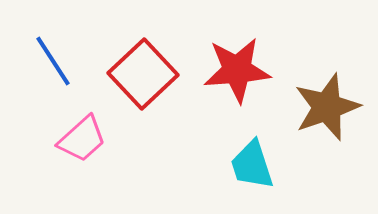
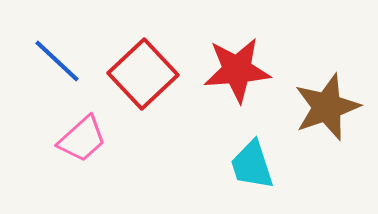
blue line: moved 4 px right; rotated 14 degrees counterclockwise
